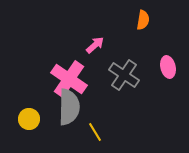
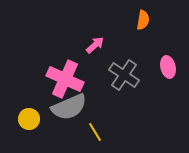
pink cross: moved 4 px left; rotated 9 degrees counterclockwise
gray semicircle: rotated 66 degrees clockwise
